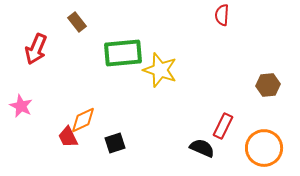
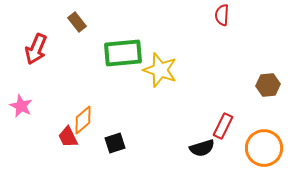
orange diamond: rotated 16 degrees counterclockwise
black semicircle: rotated 140 degrees clockwise
